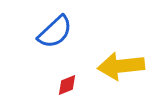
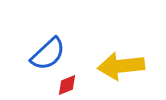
blue semicircle: moved 7 px left, 22 px down
